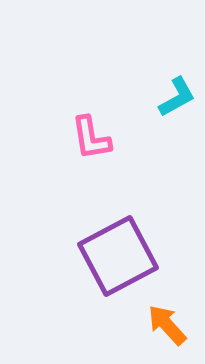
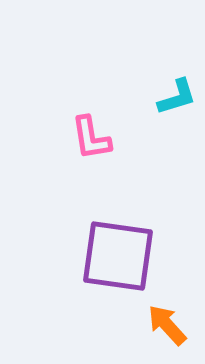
cyan L-shape: rotated 12 degrees clockwise
purple square: rotated 36 degrees clockwise
